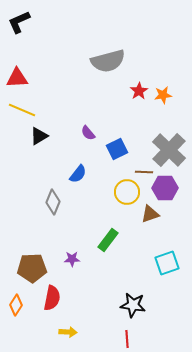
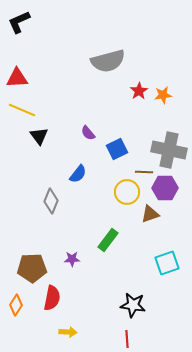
black triangle: rotated 36 degrees counterclockwise
gray cross: rotated 32 degrees counterclockwise
gray diamond: moved 2 px left, 1 px up
